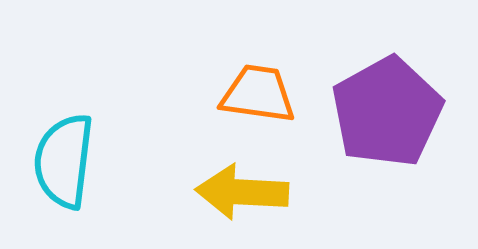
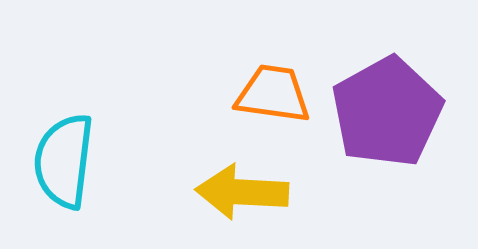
orange trapezoid: moved 15 px right
